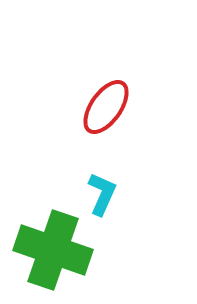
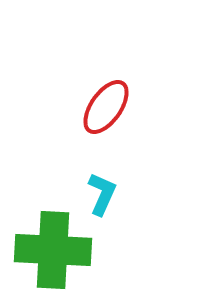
green cross: rotated 16 degrees counterclockwise
